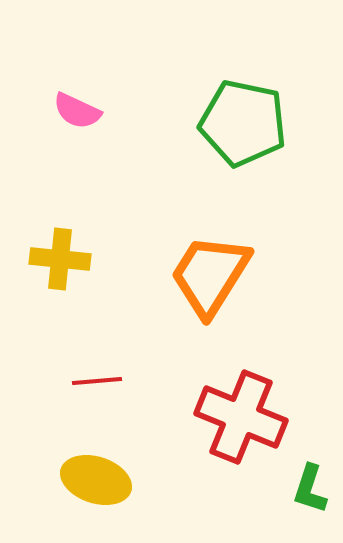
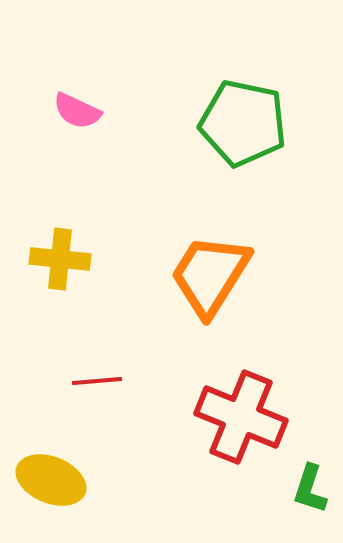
yellow ellipse: moved 45 px left; rotated 4 degrees clockwise
